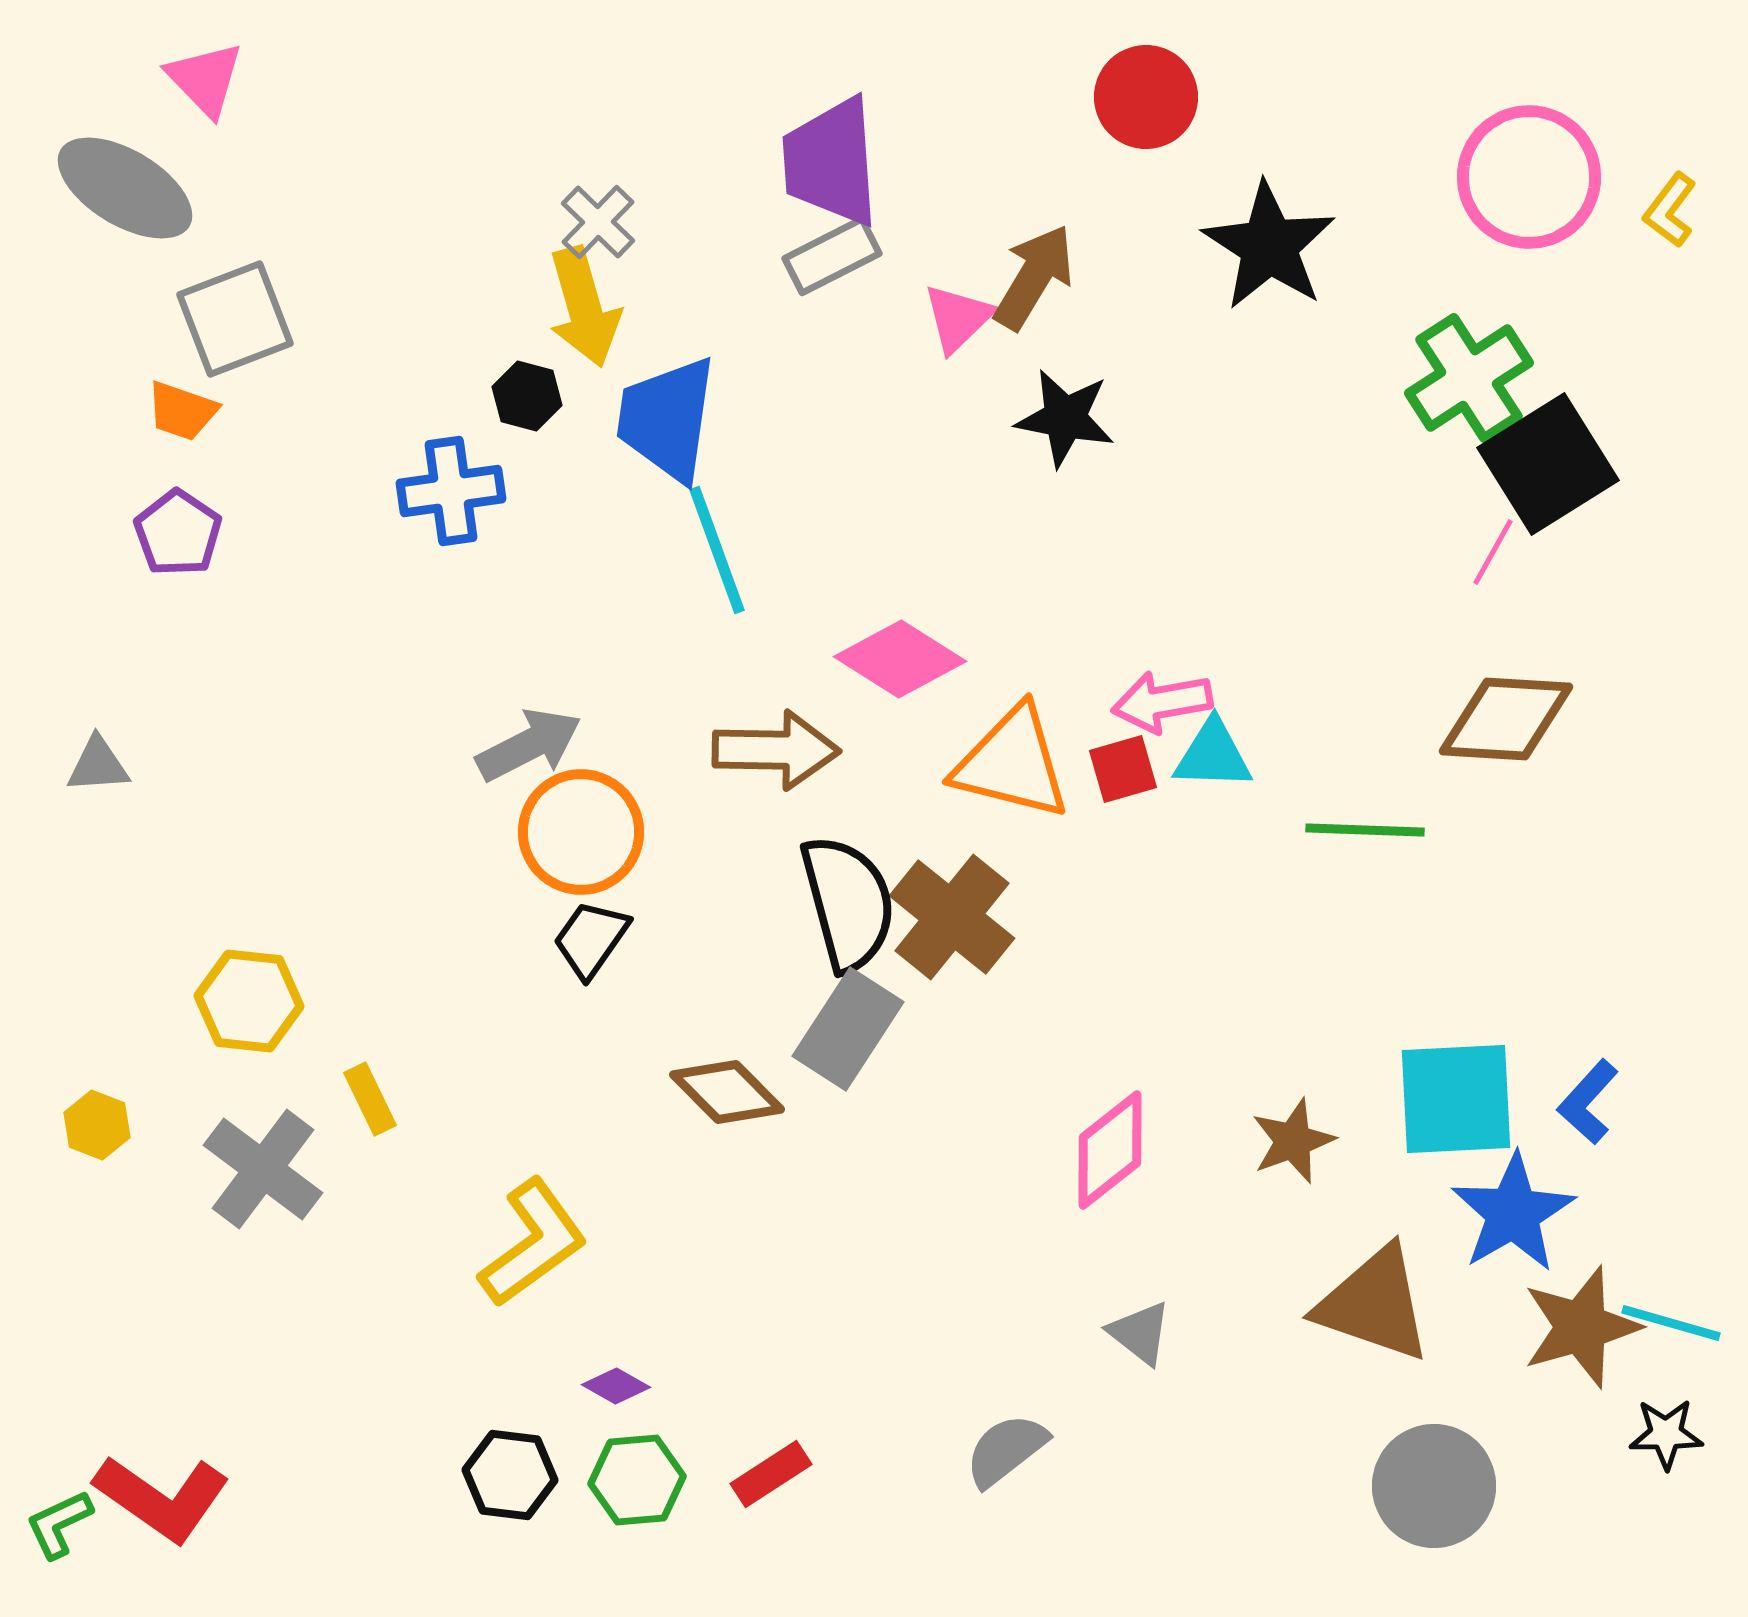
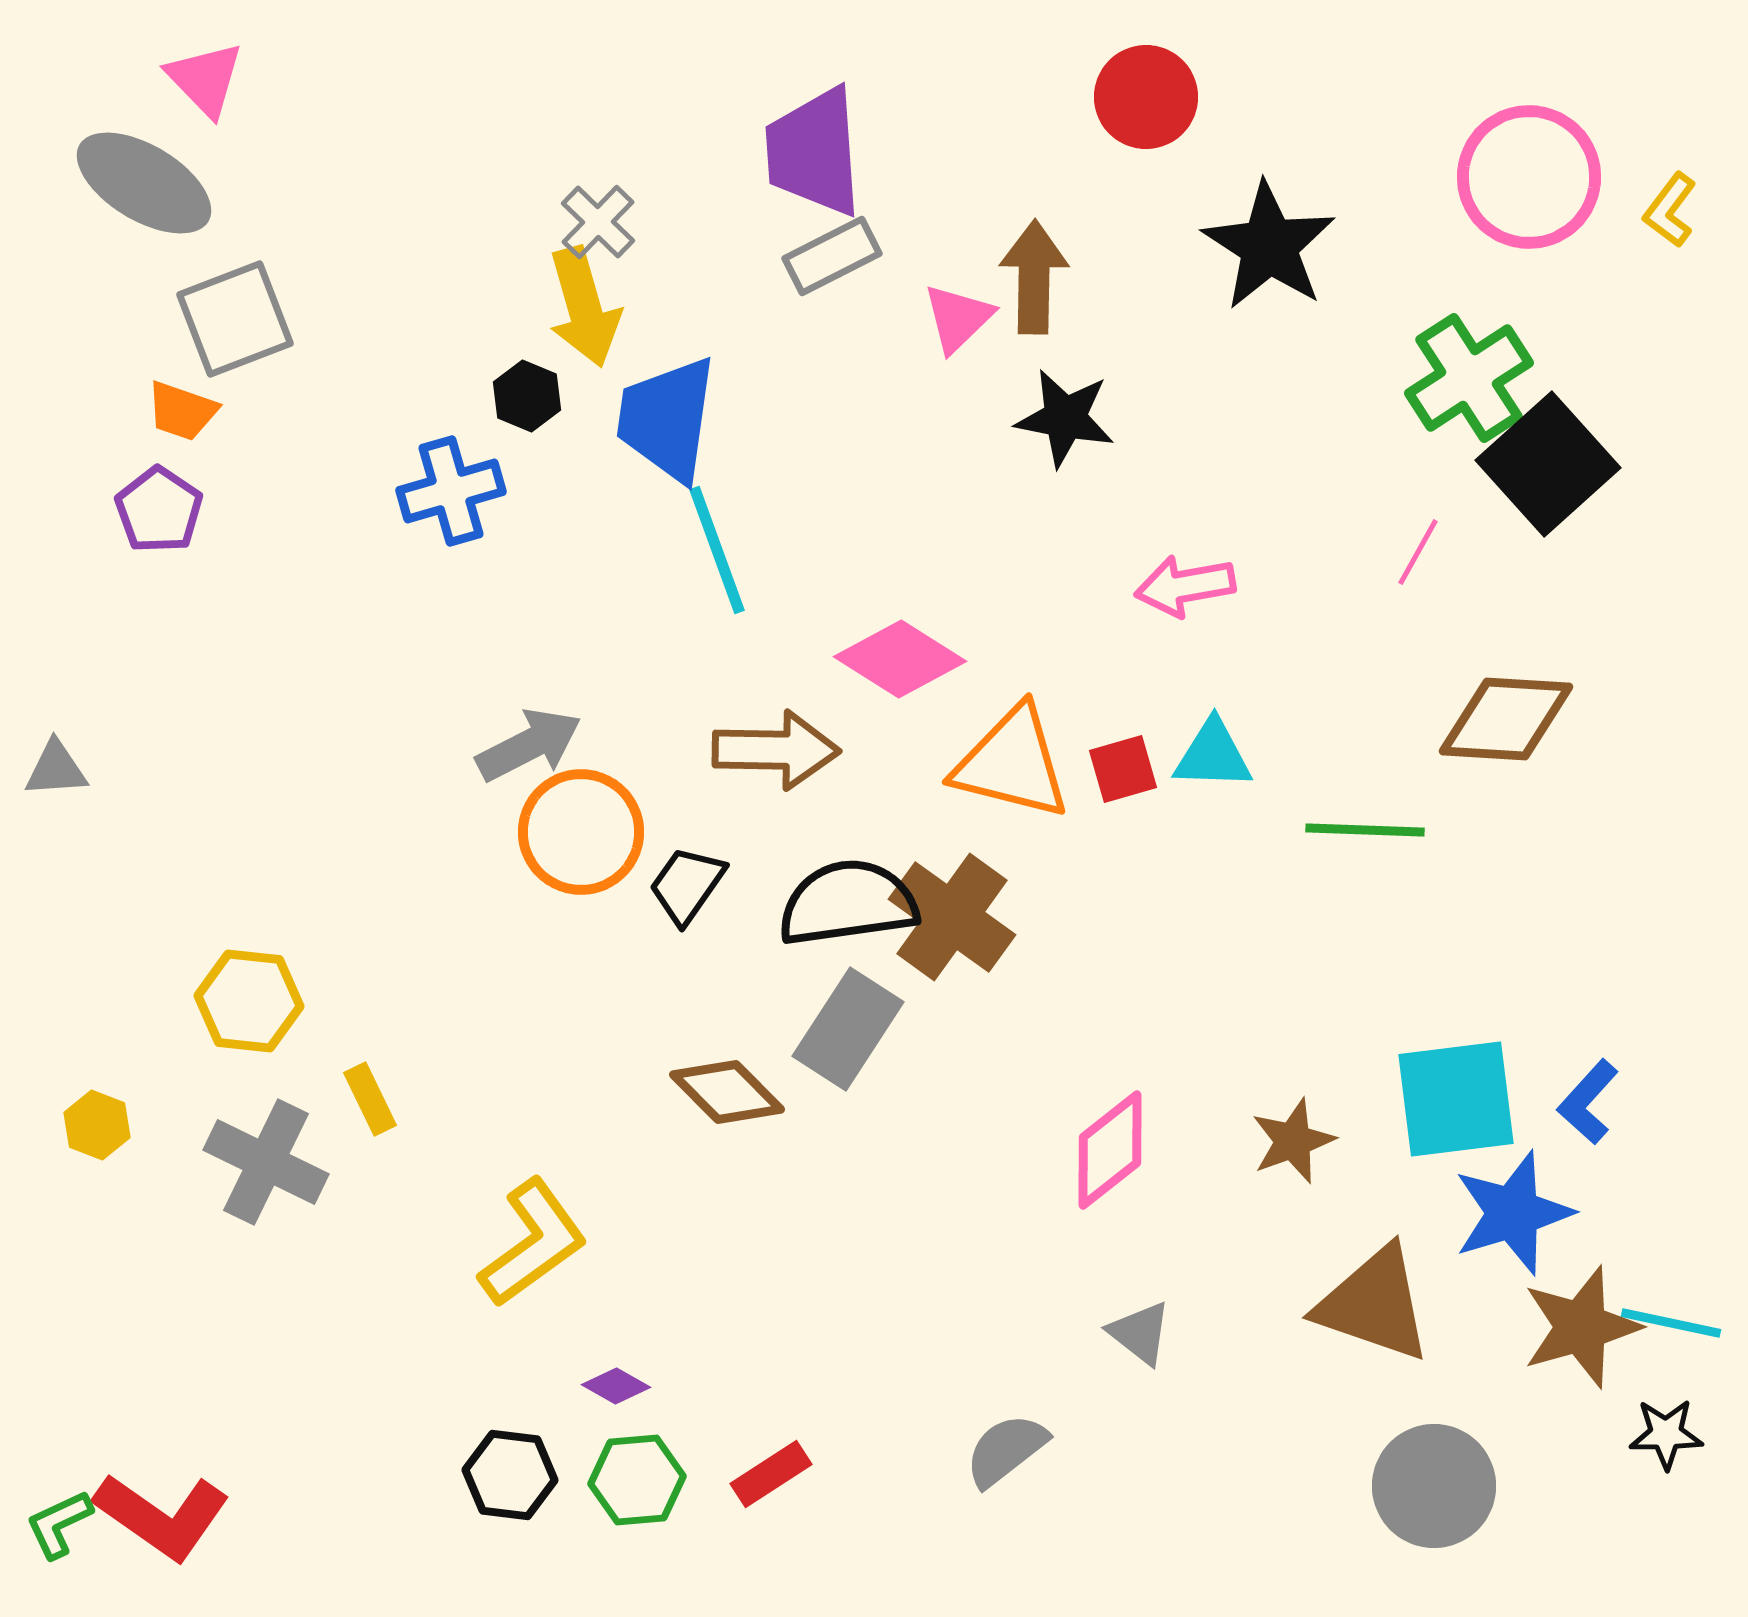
purple trapezoid at (831, 162): moved 17 px left, 10 px up
gray ellipse at (125, 188): moved 19 px right, 5 px up
brown arrow at (1034, 277): rotated 30 degrees counterclockwise
black hexagon at (527, 396): rotated 8 degrees clockwise
black square at (1548, 464): rotated 10 degrees counterclockwise
blue cross at (451, 491): rotated 8 degrees counterclockwise
purple pentagon at (178, 533): moved 19 px left, 23 px up
pink line at (1493, 552): moved 75 px left
pink arrow at (1162, 702): moved 23 px right, 116 px up
gray triangle at (98, 765): moved 42 px left, 4 px down
black semicircle at (848, 903): rotated 83 degrees counterclockwise
brown cross at (952, 917): rotated 3 degrees counterclockwise
black trapezoid at (591, 939): moved 96 px right, 54 px up
cyan square at (1456, 1099): rotated 4 degrees counterclockwise
gray cross at (263, 1169): moved 3 px right, 7 px up; rotated 11 degrees counterclockwise
blue star at (1513, 1213): rotated 13 degrees clockwise
cyan line at (1671, 1323): rotated 4 degrees counterclockwise
red L-shape at (162, 1498): moved 18 px down
